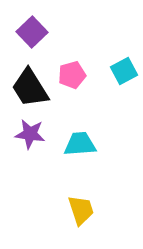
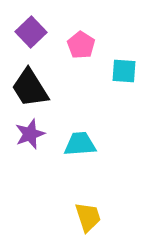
purple square: moved 1 px left
cyan square: rotated 32 degrees clockwise
pink pentagon: moved 9 px right, 30 px up; rotated 24 degrees counterclockwise
purple star: rotated 28 degrees counterclockwise
yellow trapezoid: moved 7 px right, 7 px down
